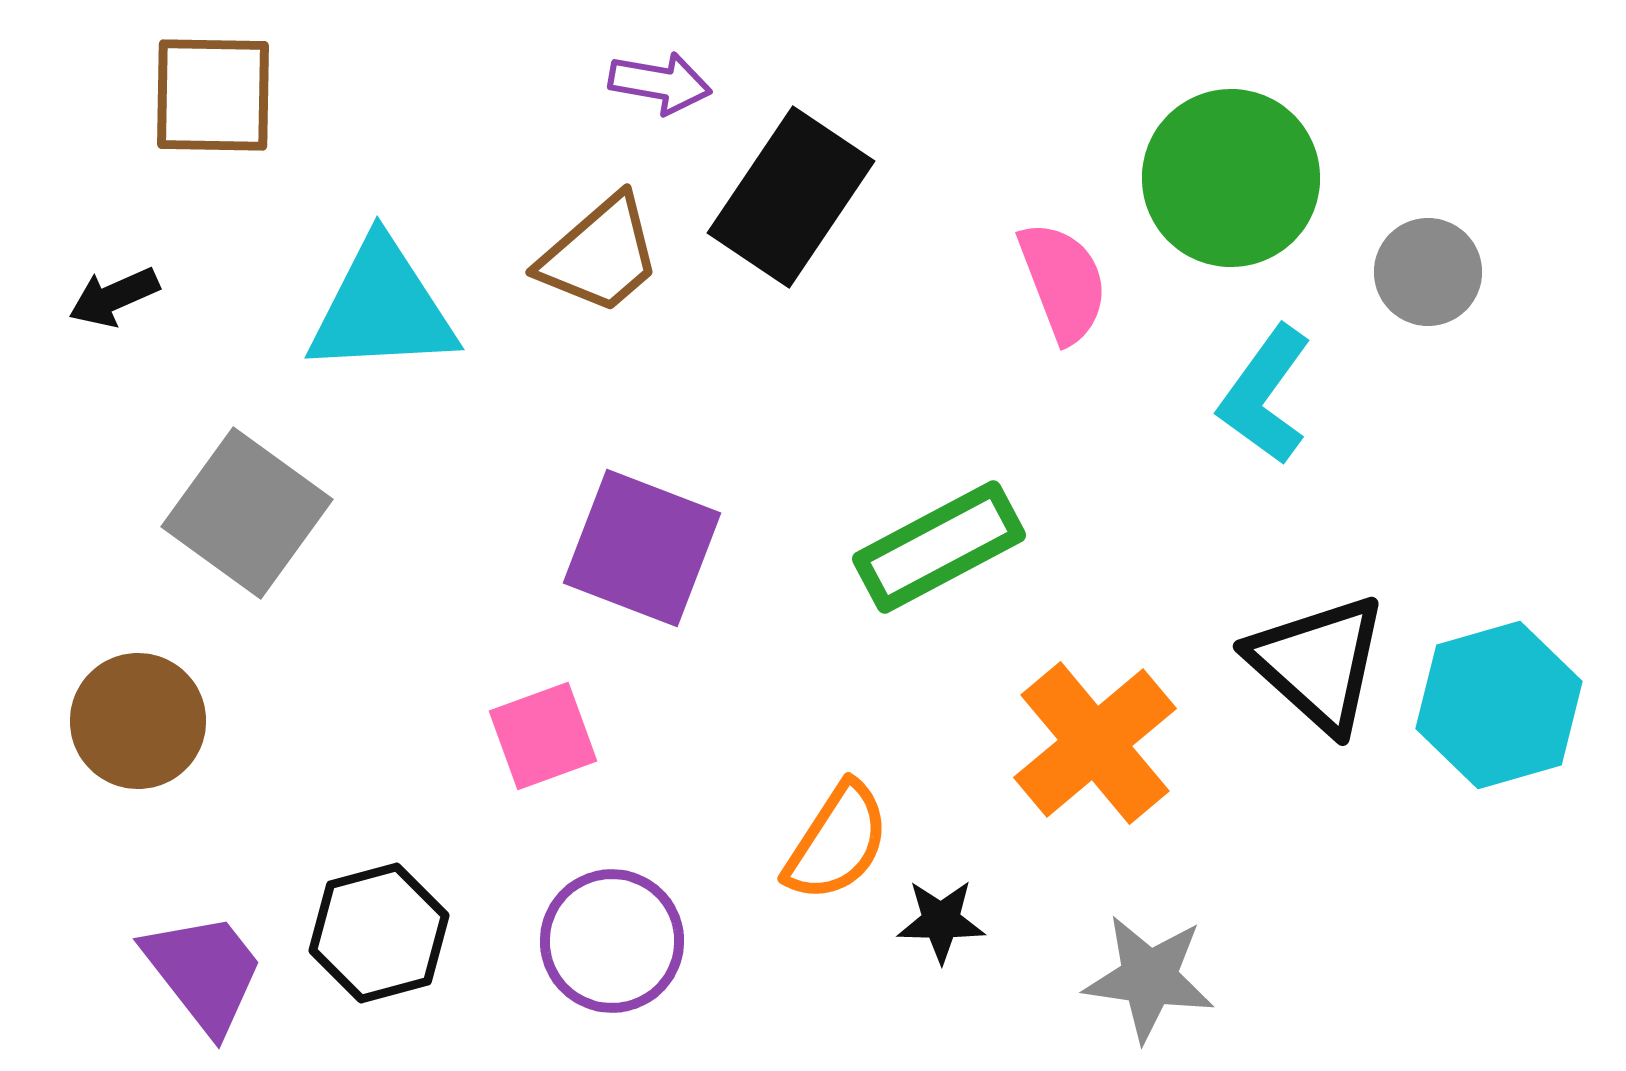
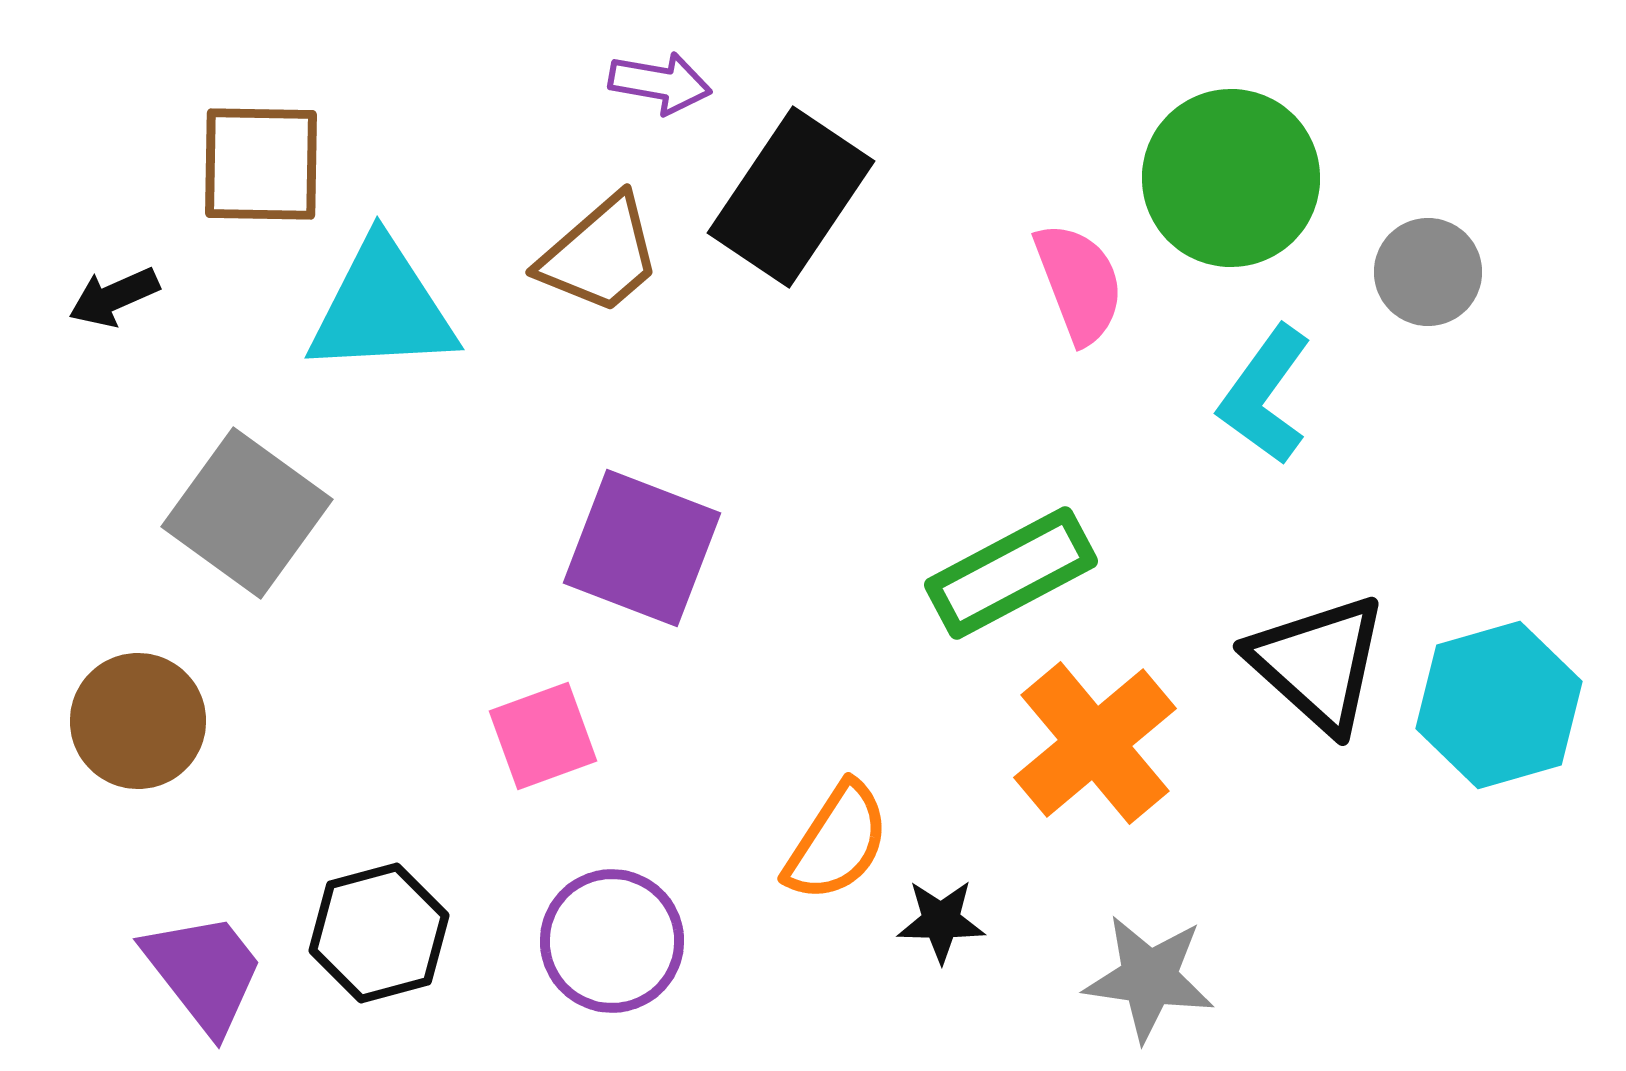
brown square: moved 48 px right, 69 px down
pink semicircle: moved 16 px right, 1 px down
green rectangle: moved 72 px right, 26 px down
